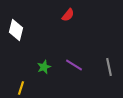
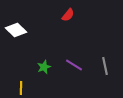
white diamond: rotated 60 degrees counterclockwise
gray line: moved 4 px left, 1 px up
yellow line: rotated 16 degrees counterclockwise
